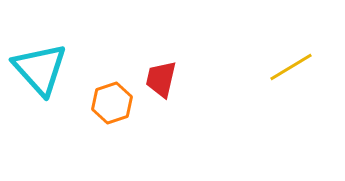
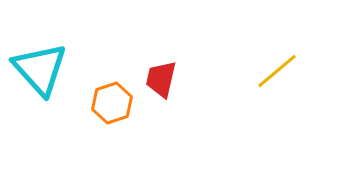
yellow line: moved 14 px left, 4 px down; rotated 9 degrees counterclockwise
